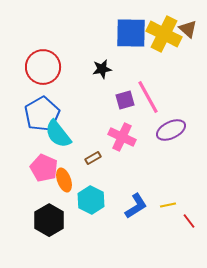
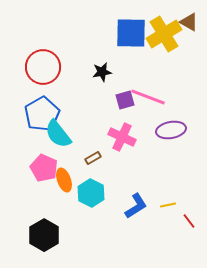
brown triangle: moved 1 px right, 7 px up; rotated 12 degrees counterclockwise
yellow cross: rotated 32 degrees clockwise
black star: moved 3 px down
pink line: rotated 40 degrees counterclockwise
purple ellipse: rotated 16 degrees clockwise
cyan hexagon: moved 7 px up
black hexagon: moved 5 px left, 15 px down
